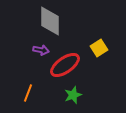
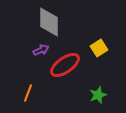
gray diamond: moved 1 px left, 1 px down
purple arrow: rotated 35 degrees counterclockwise
green star: moved 25 px right
